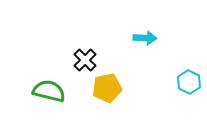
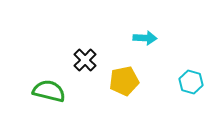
cyan hexagon: moved 2 px right; rotated 10 degrees counterclockwise
yellow pentagon: moved 17 px right, 7 px up
